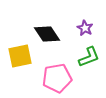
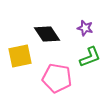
purple star: rotated 14 degrees counterclockwise
green L-shape: moved 1 px right
pink pentagon: rotated 20 degrees clockwise
